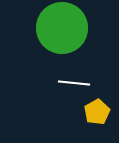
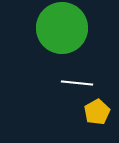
white line: moved 3 px right
